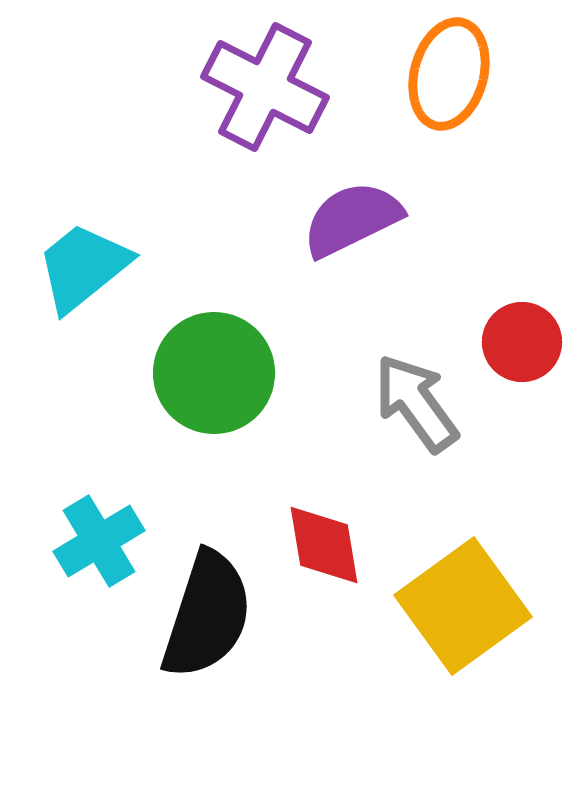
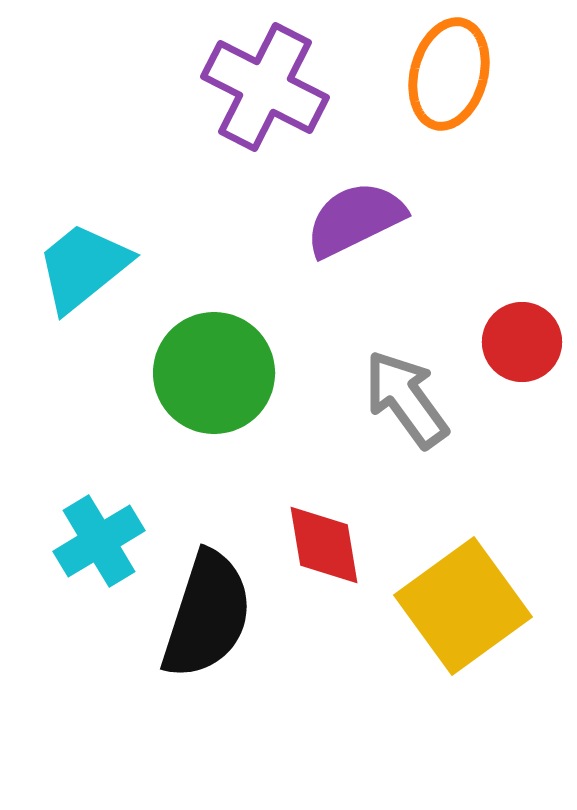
purple semicircle: moved 3 px right
gray arrow: moved 10 px left, 4 px up
